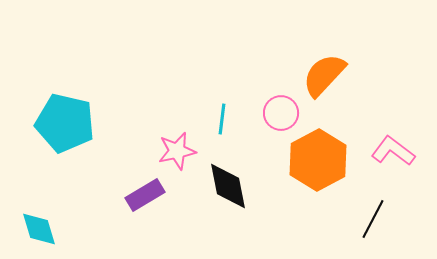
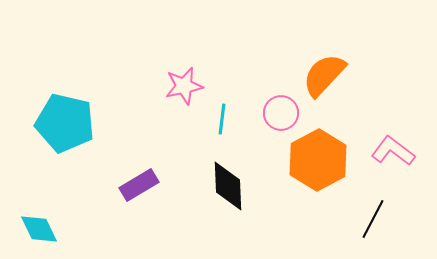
pink star: moved 7 px right, 65 px up
black diamond: rotated 9 degrees clockwise
purple rectangle: moved 6 px left, 10 px up
cyan diamond: rotated 9 degrees counterclockwise
